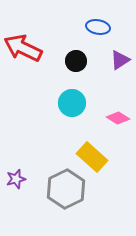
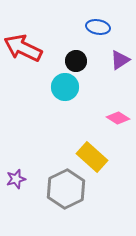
cyan circle: moved 7 px left, 16 px up
